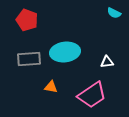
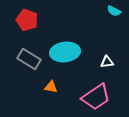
cyan semicircle: moved 2 px up
gray rectangle: rotated 35 degrees clockwise
pink trapezoid: moved 4 px right, 2 px down
